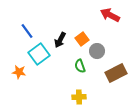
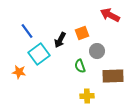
orange square: moved 6 px up; rotated 16 degrees clockwise
brown rectangle: moved 3 px left, 3 px down; rotated 25 degrees clockwise
yellow cross: moved 8 px right, 1 px up
